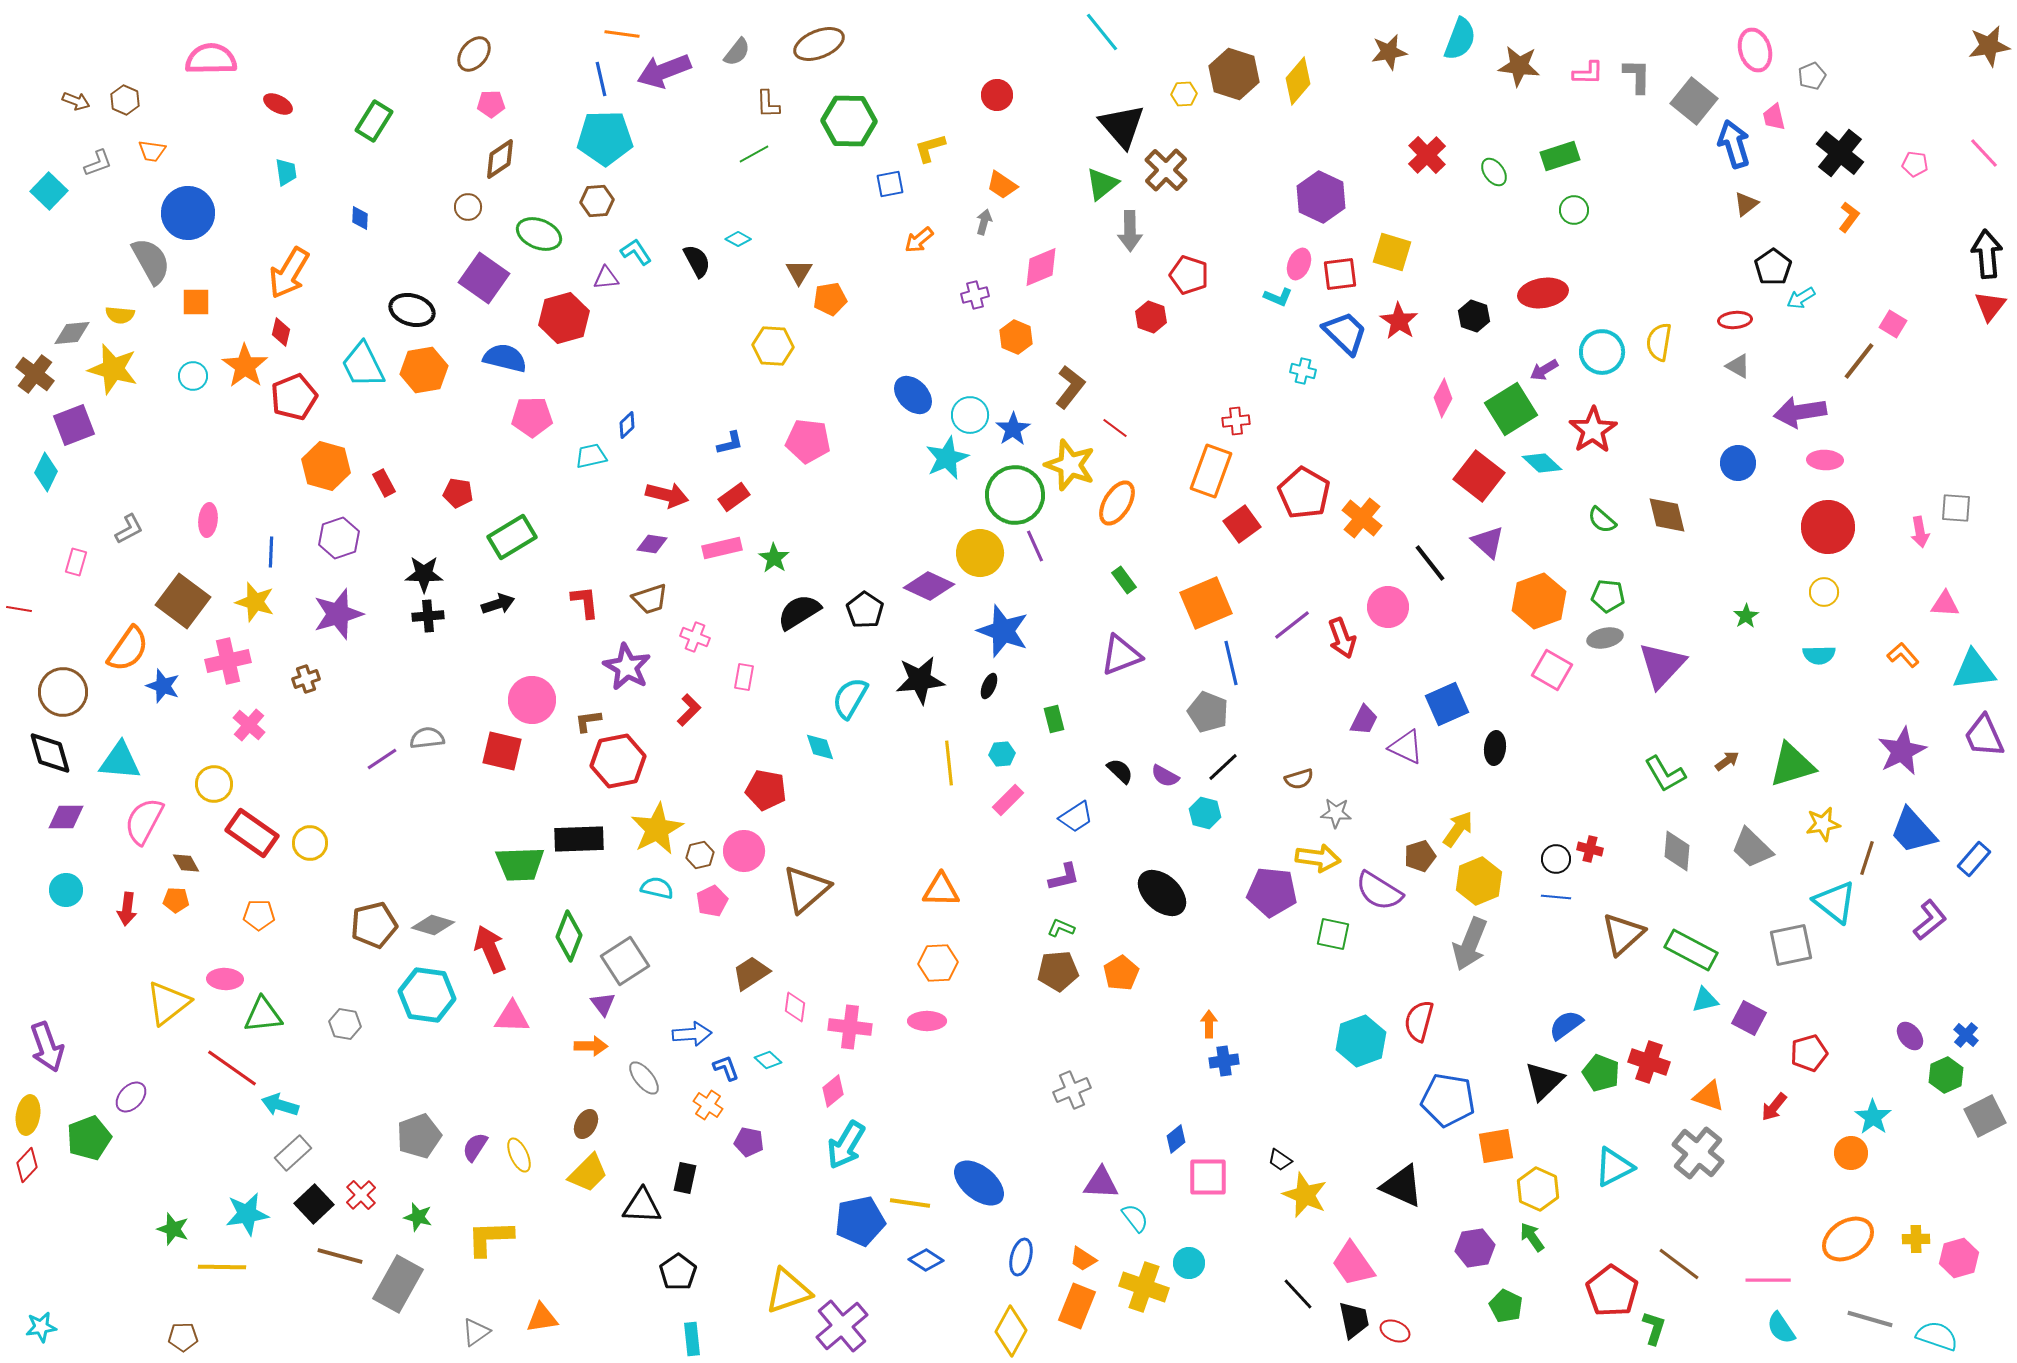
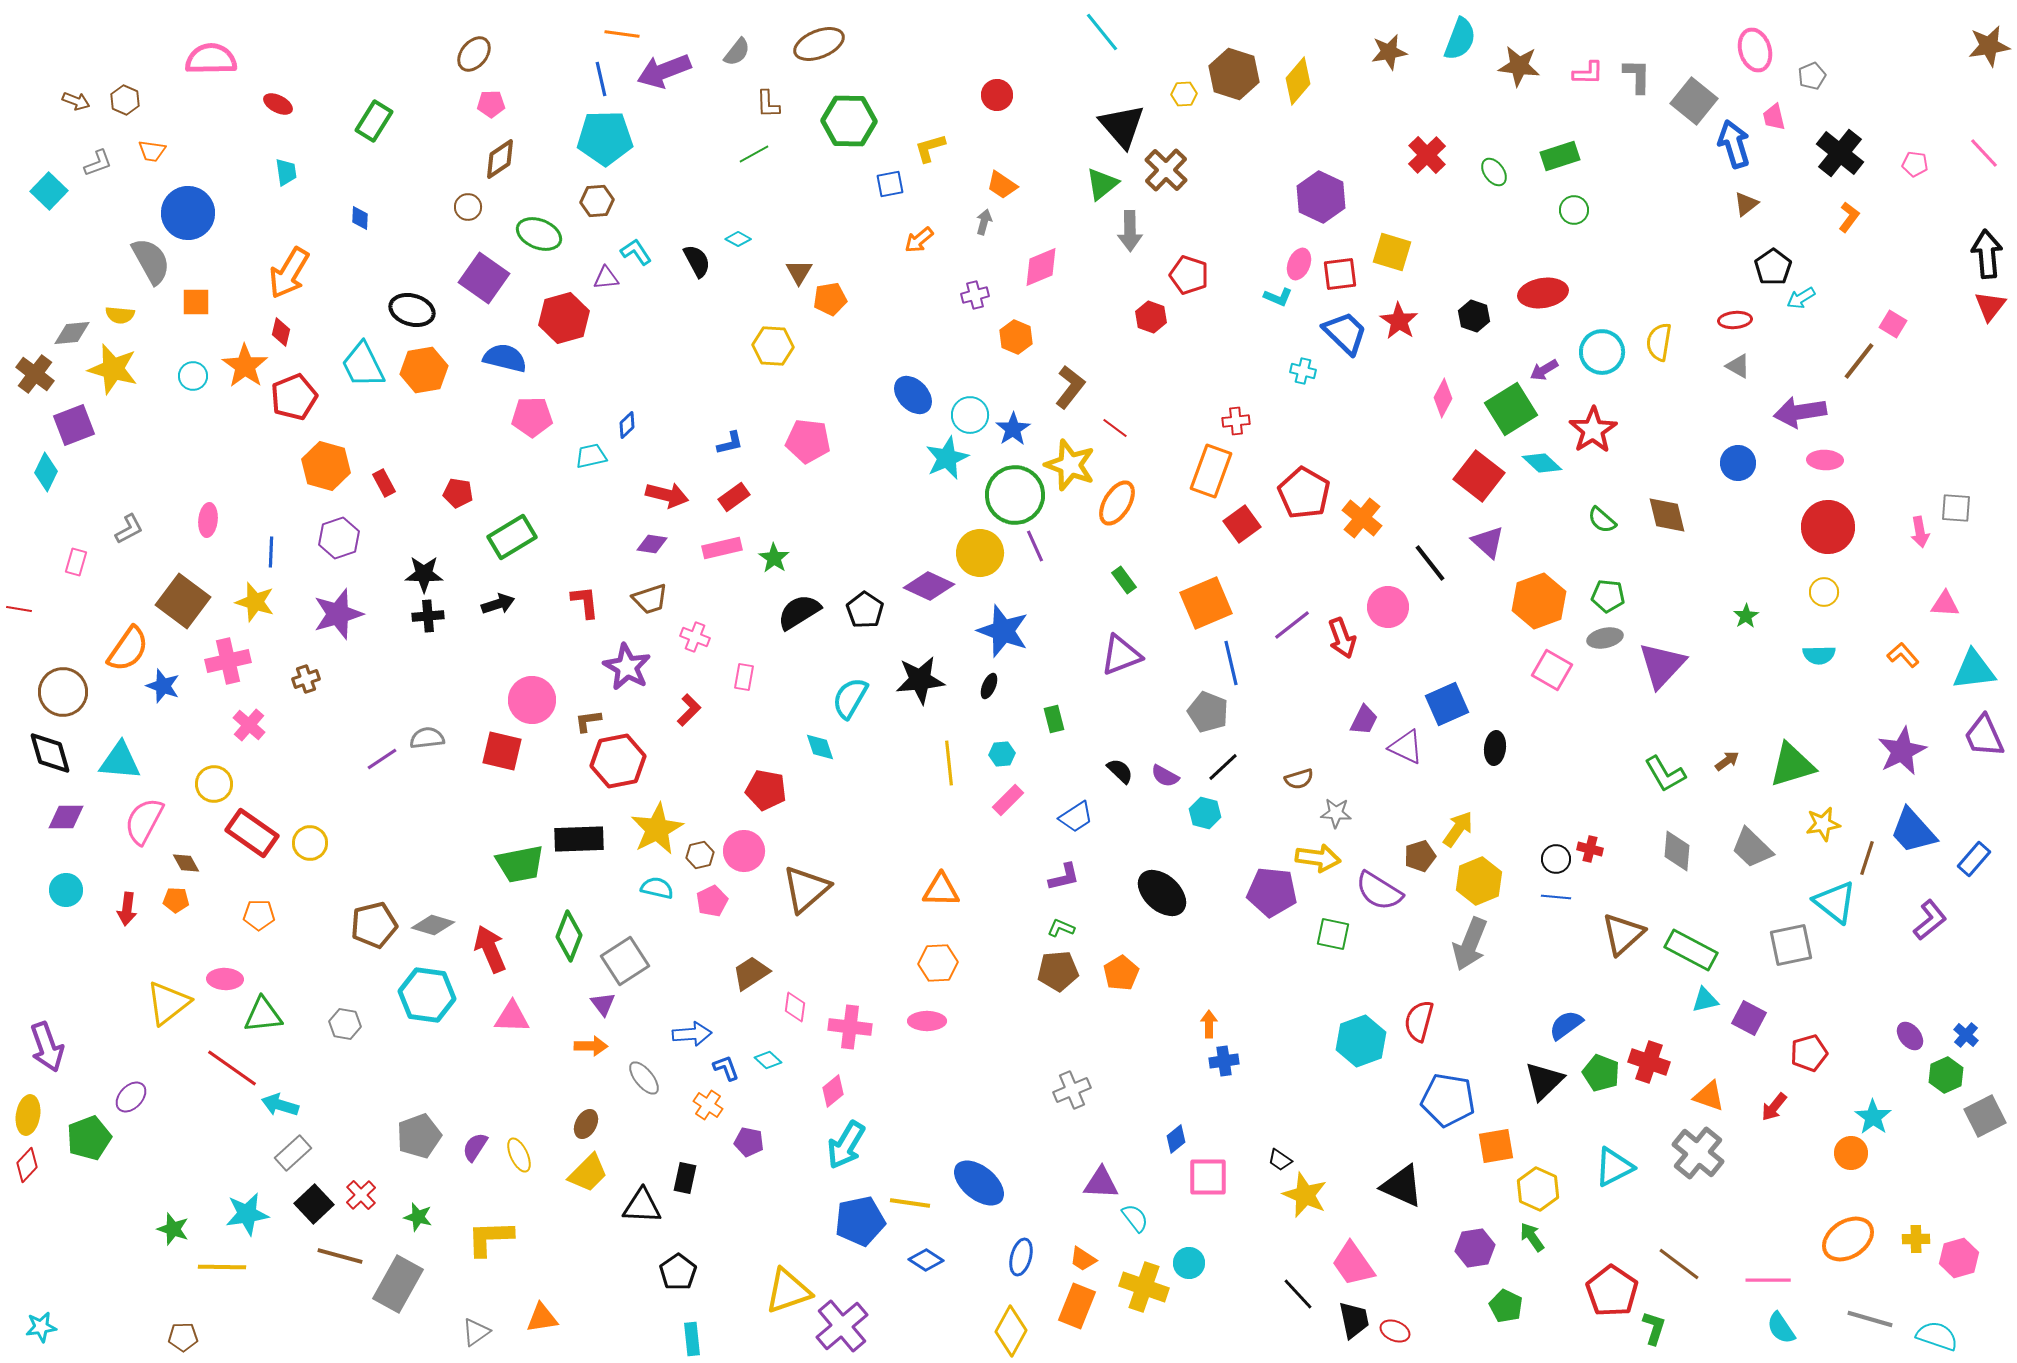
green trapezoid at (520, 864): rotated 9 degrees counterclockwise
